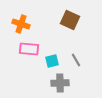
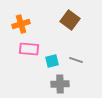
brown square: rotated 12 degrees clockwise
orange cross: rotated 36 degrees counterclockwise
gray line: rotated 40 degrees counterclockwise
gray cross: moved 1 px down
